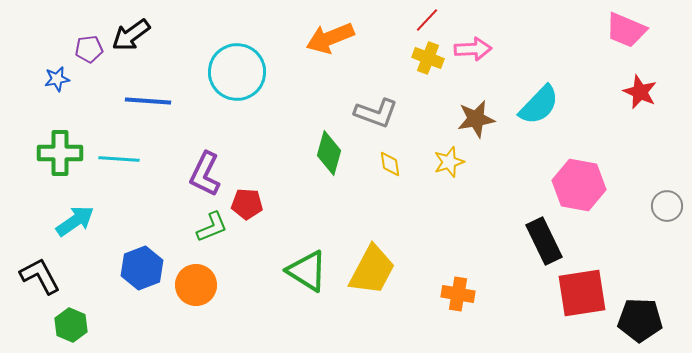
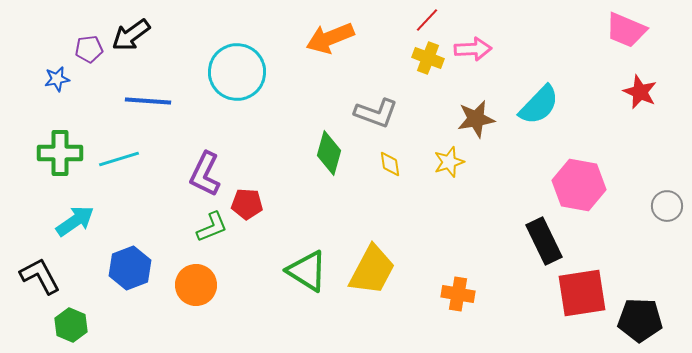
cyan line: rotated 21 degrees counterclockwise
blue hexagon: moved 12 px left
